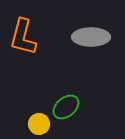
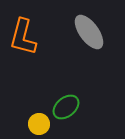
gray ellipse: moved 2 px left, 5 px up; rotated 54 degrees clockwise
